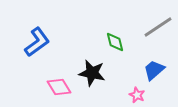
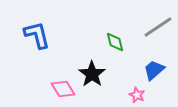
blue L-shape: moved 7 px up; rotated 68 degrees counterclockwise
black star: moved 1 px down; rotated 24 degrees clockwise
pink diamond: moved 4 px right, 2 px down
